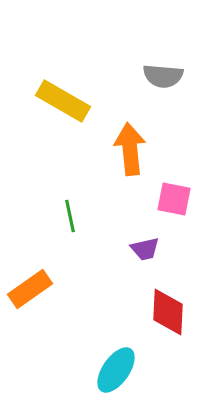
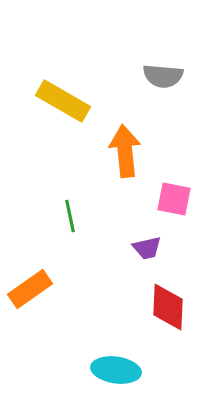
orange arrow: moved 5 px left, 2 px down
purple trapezoid: moved 2 px right, 1 px up
red diamond: moved 5 px up
cyan ellipse: rotated 63 degrees clockwise
